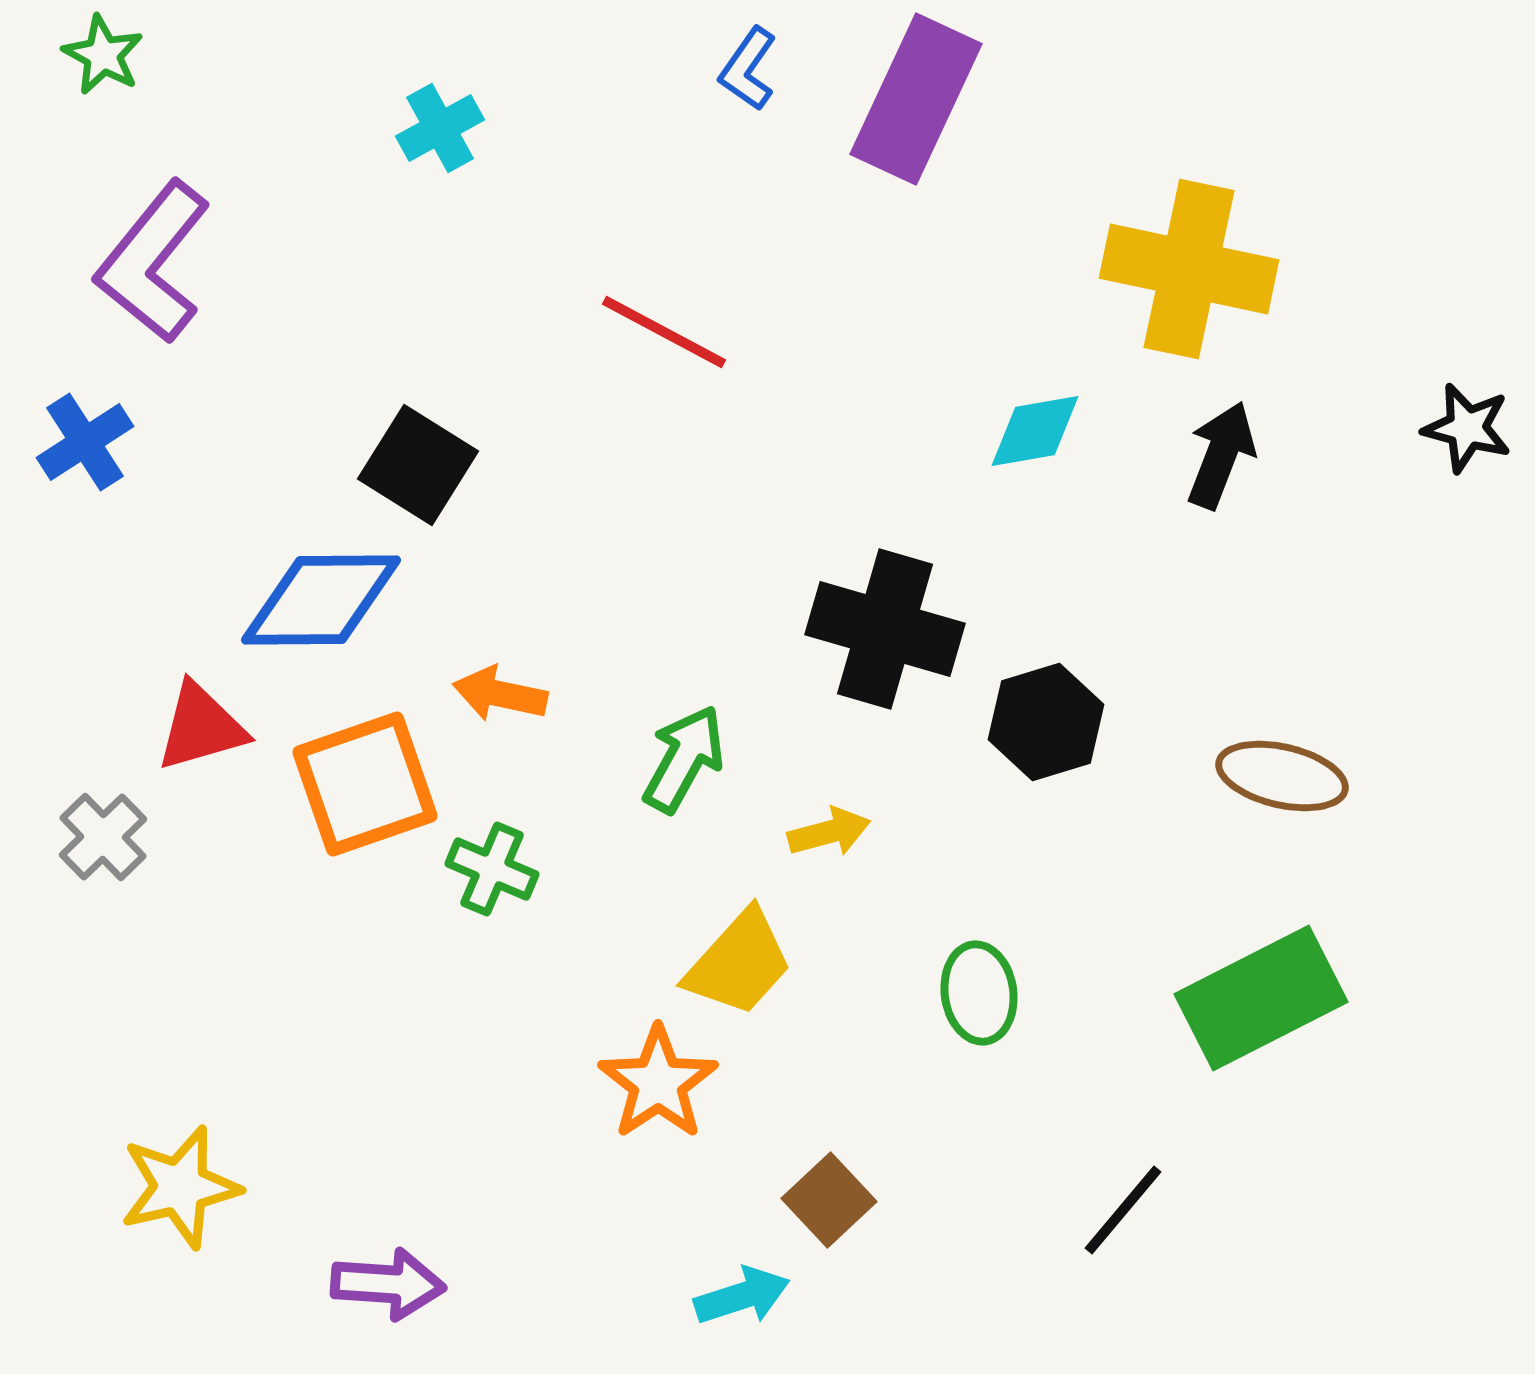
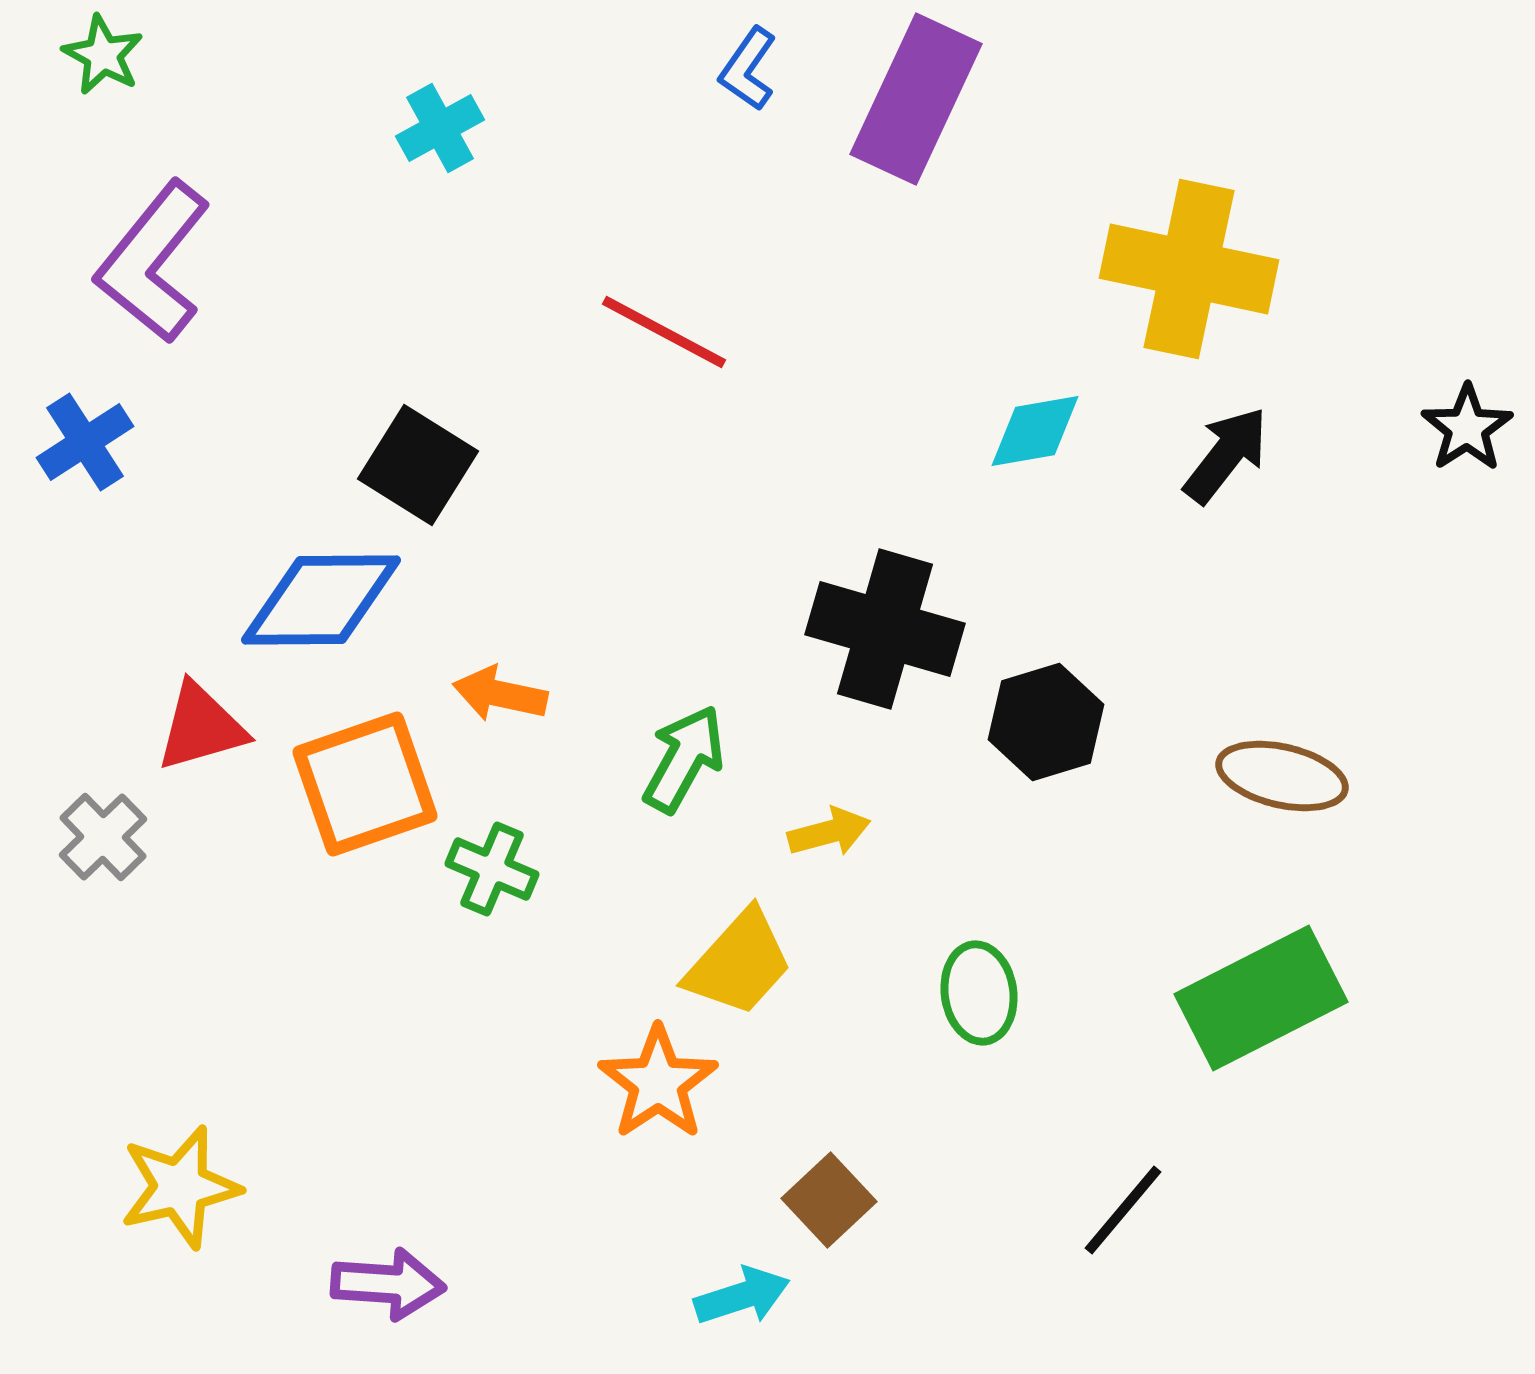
black star: rotated 24 degrees clockwise
black arrow: moved 5 px right; rotated 17 degrees clockwise
